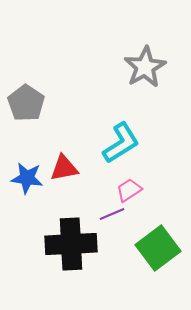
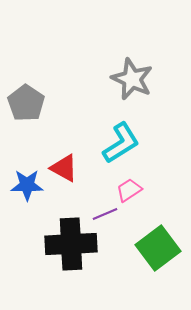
gray star: moved 13 px left, 12 px down; rotated 18 degrees counterclockwise
red triangle: rotated 40 degrees clockwise
blue star: moved 7 px down; rotated 8 degrees counterclockwise
purple line: moved 7 px left
